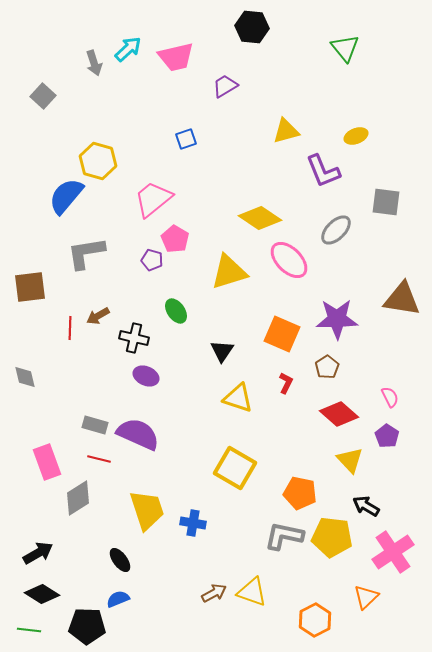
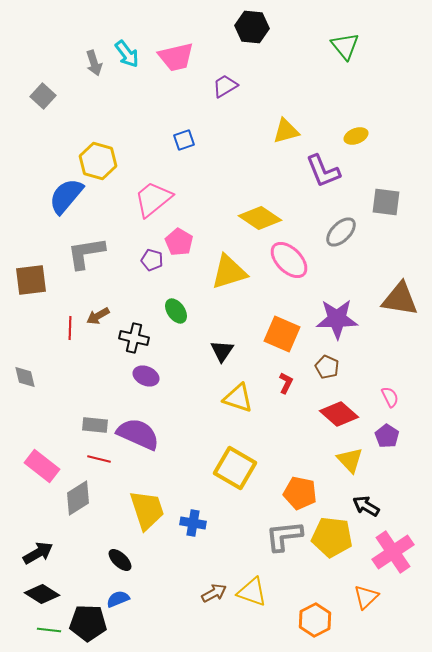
green triangle at (345, 48): moved 2 px up
cyan arrow at (128, 49): moved 1 px left, 5 px down; rotated 96 degrees clockwise
blue square at (186, 139): moved 2 px left, 1 px down
gray ellipse at (336, 230): moved 5 px right, 2 px down
pink pentagon at (175, 239): moved 4 px right, 3 px down
brown square at (30, 287): moved 1 px right, 7 px up
brown triangle at (402, 299): moved 2 px left
brown pentagon at (327, 367): rotated 15 degrees counterclockwise
gray rectangle at (95, 425): rotated 10 degrees counterclockwise
pink rectangle at (47, 462): moved 5 px left, 4 px down; rotated 32 degrees counterclockwise
gray L-shape at (284, 536): rotated 18 degrees counterclockwise
black ellipse at (120, 560): rotated 10 degrees counterclockwise
black pentagon at (87, 626): moved 1 px right, 3 px up
green line at (29, 630): moved 20 px right
